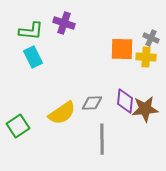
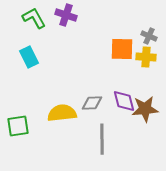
purple cross: moved 2 px right, 8 px up
green L-shape: moved 3 px right, 13 px up; rotated 125 degrees counterclockwise
gray cross: moved 2 px left, 2 px up
cyan rectangle: moved 4 px left
purple diamond: moved 1 px left; rotated 20 degrees counterclockwise
yellow semicircle: rotated 152 degrees counterclockwise
green square: rotated 25 degrees clockwise
